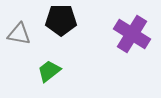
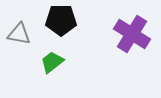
green trapezoid: moved 3 px right, 9 px up
